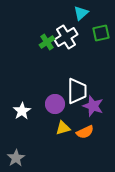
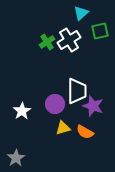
green square: moved 1 px left, 2 px up
white cross: moved 3 px right, 3 px down
orange semicircle: rotated 54 degrees clockwise
